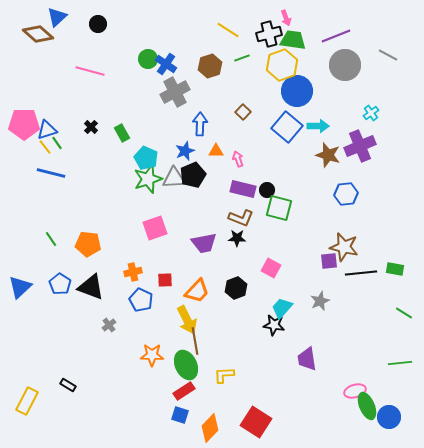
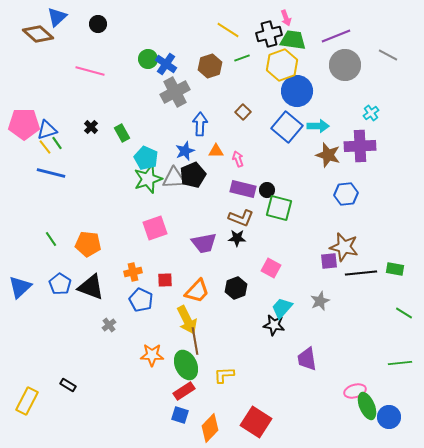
purple cross at (360, 146): rotated 20 degrees clockwise
